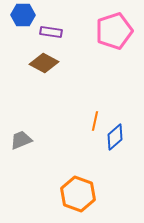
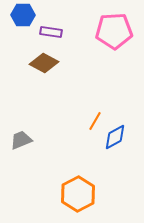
pink pentagon: rotated 15 degrees clockwise
orange line: rotated 18 degrees clockwise
blue diamond: rotated 12 degrees clockwise
orange hexagon: rotated 12 degrees clockwise
